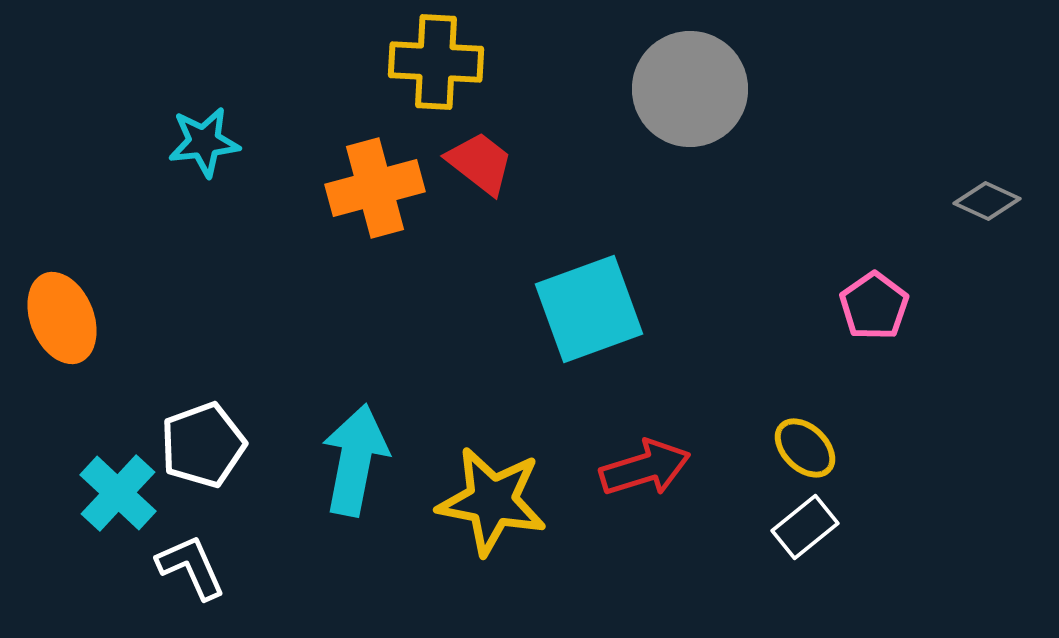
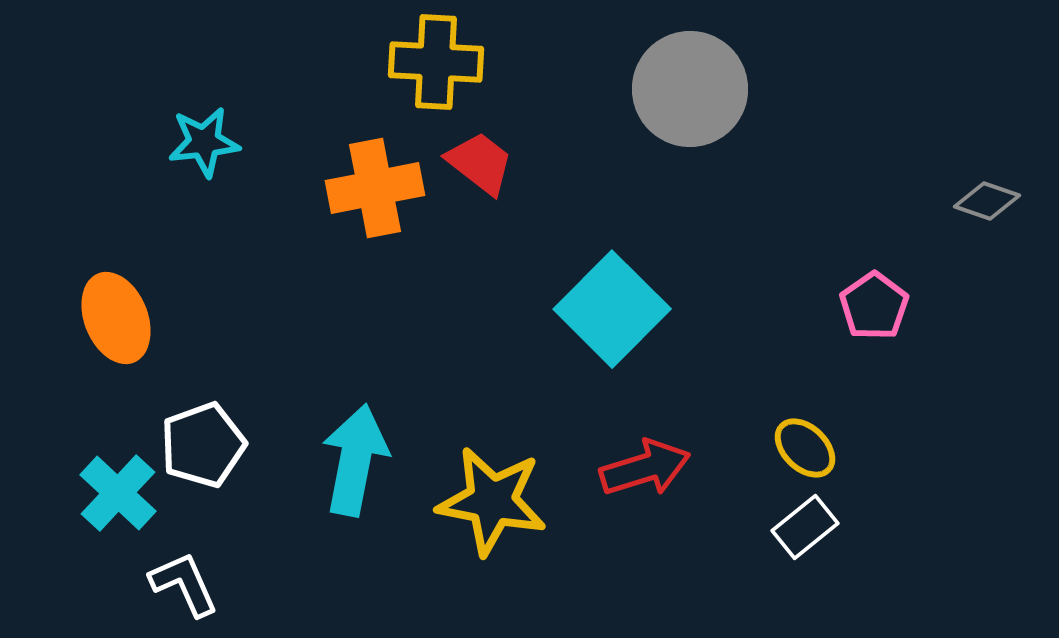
orange cross: rotated 4 degrees clockwise
gray diamond: rotated 6 degrees counterclockwise
cyan square: moved 23 px right; rotated 25 degrees counterclockwise
orange ellipse: moved 54 px right
white L-shape: moved 7 px left, 17 px down
